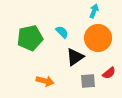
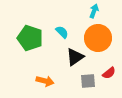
green pentagon: rotated 30 degrees clockwise
